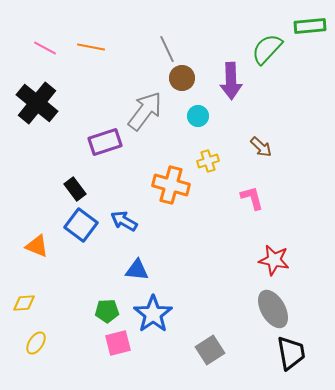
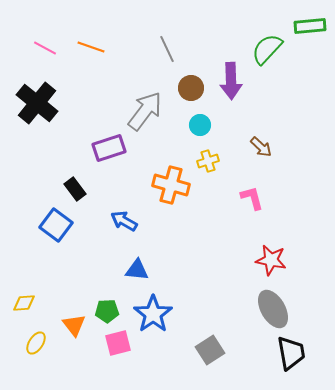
orange line: rotated 8 degrees clockwise
brown circle: moved 9 px right, 10 px down
cyan circle: moved 2 px right, 9 px down
purple rectangle: moved 4 px right, 6 px down
blue square: moved 25 px left
orange triangle: moved 37 px right, 79 px down; rotated 30 degrees clockwise
red star: moved 3 px left
